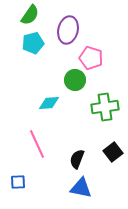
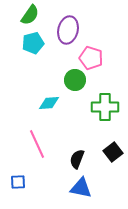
green cross: rotated 8 degrees clockwise
